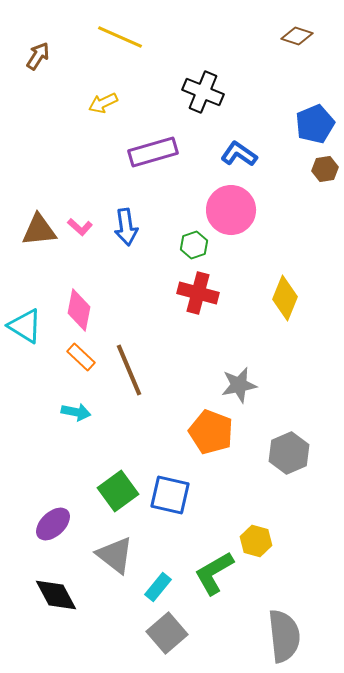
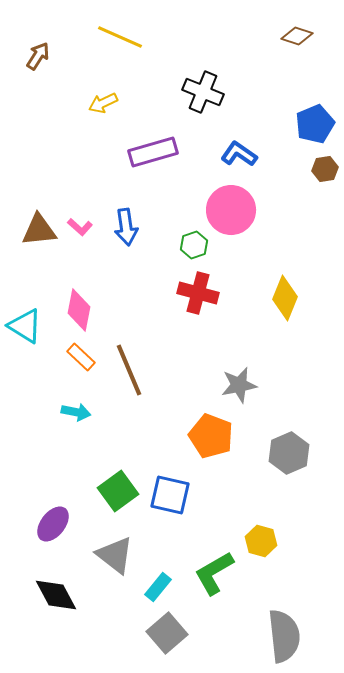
orange pentagon: moved 4 px down
purple ellipse: rotated 9 degrees counterclockwise
yellow hexagon: moved 5 px right
